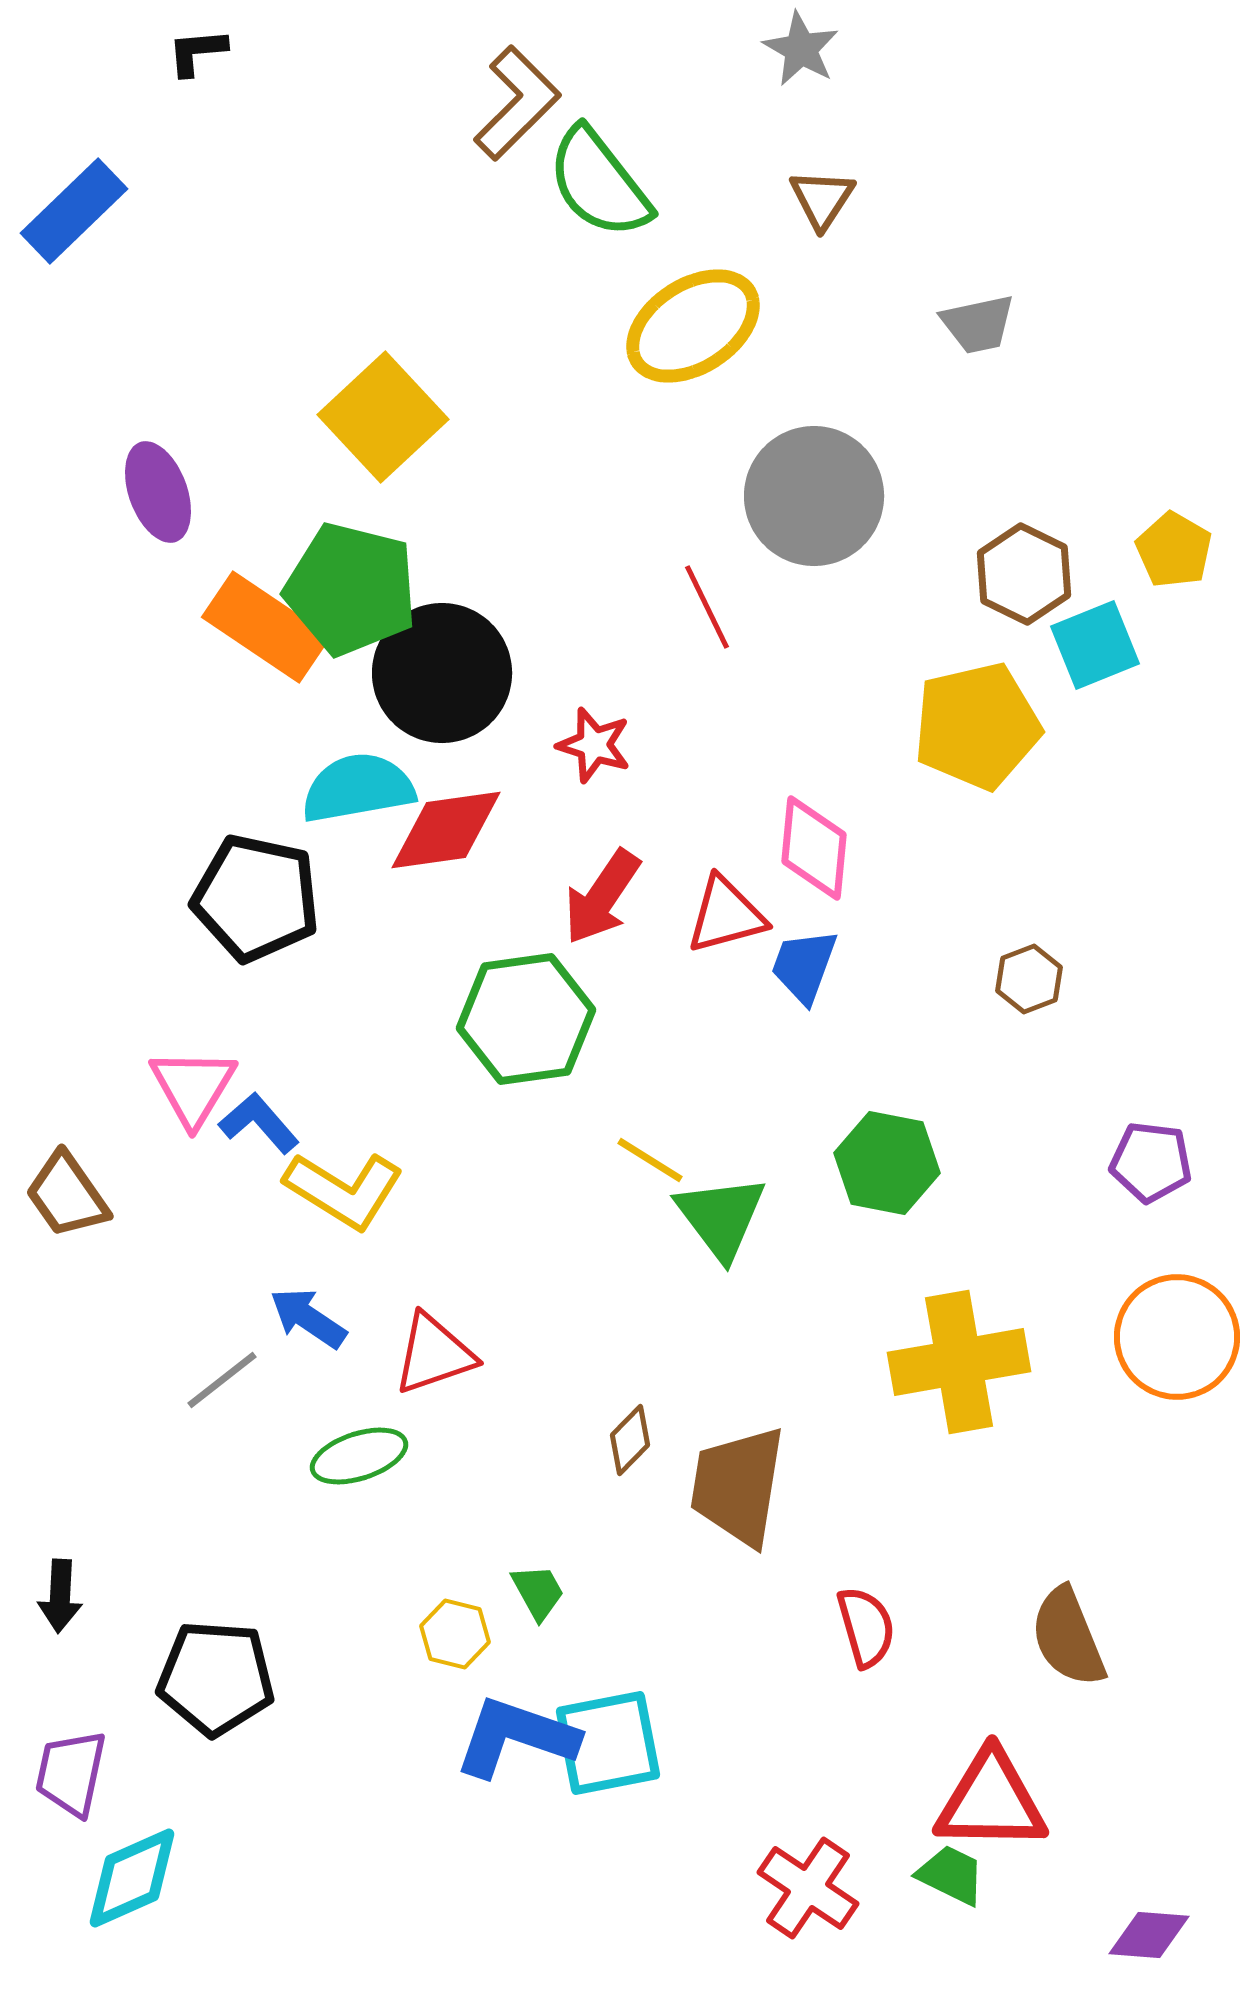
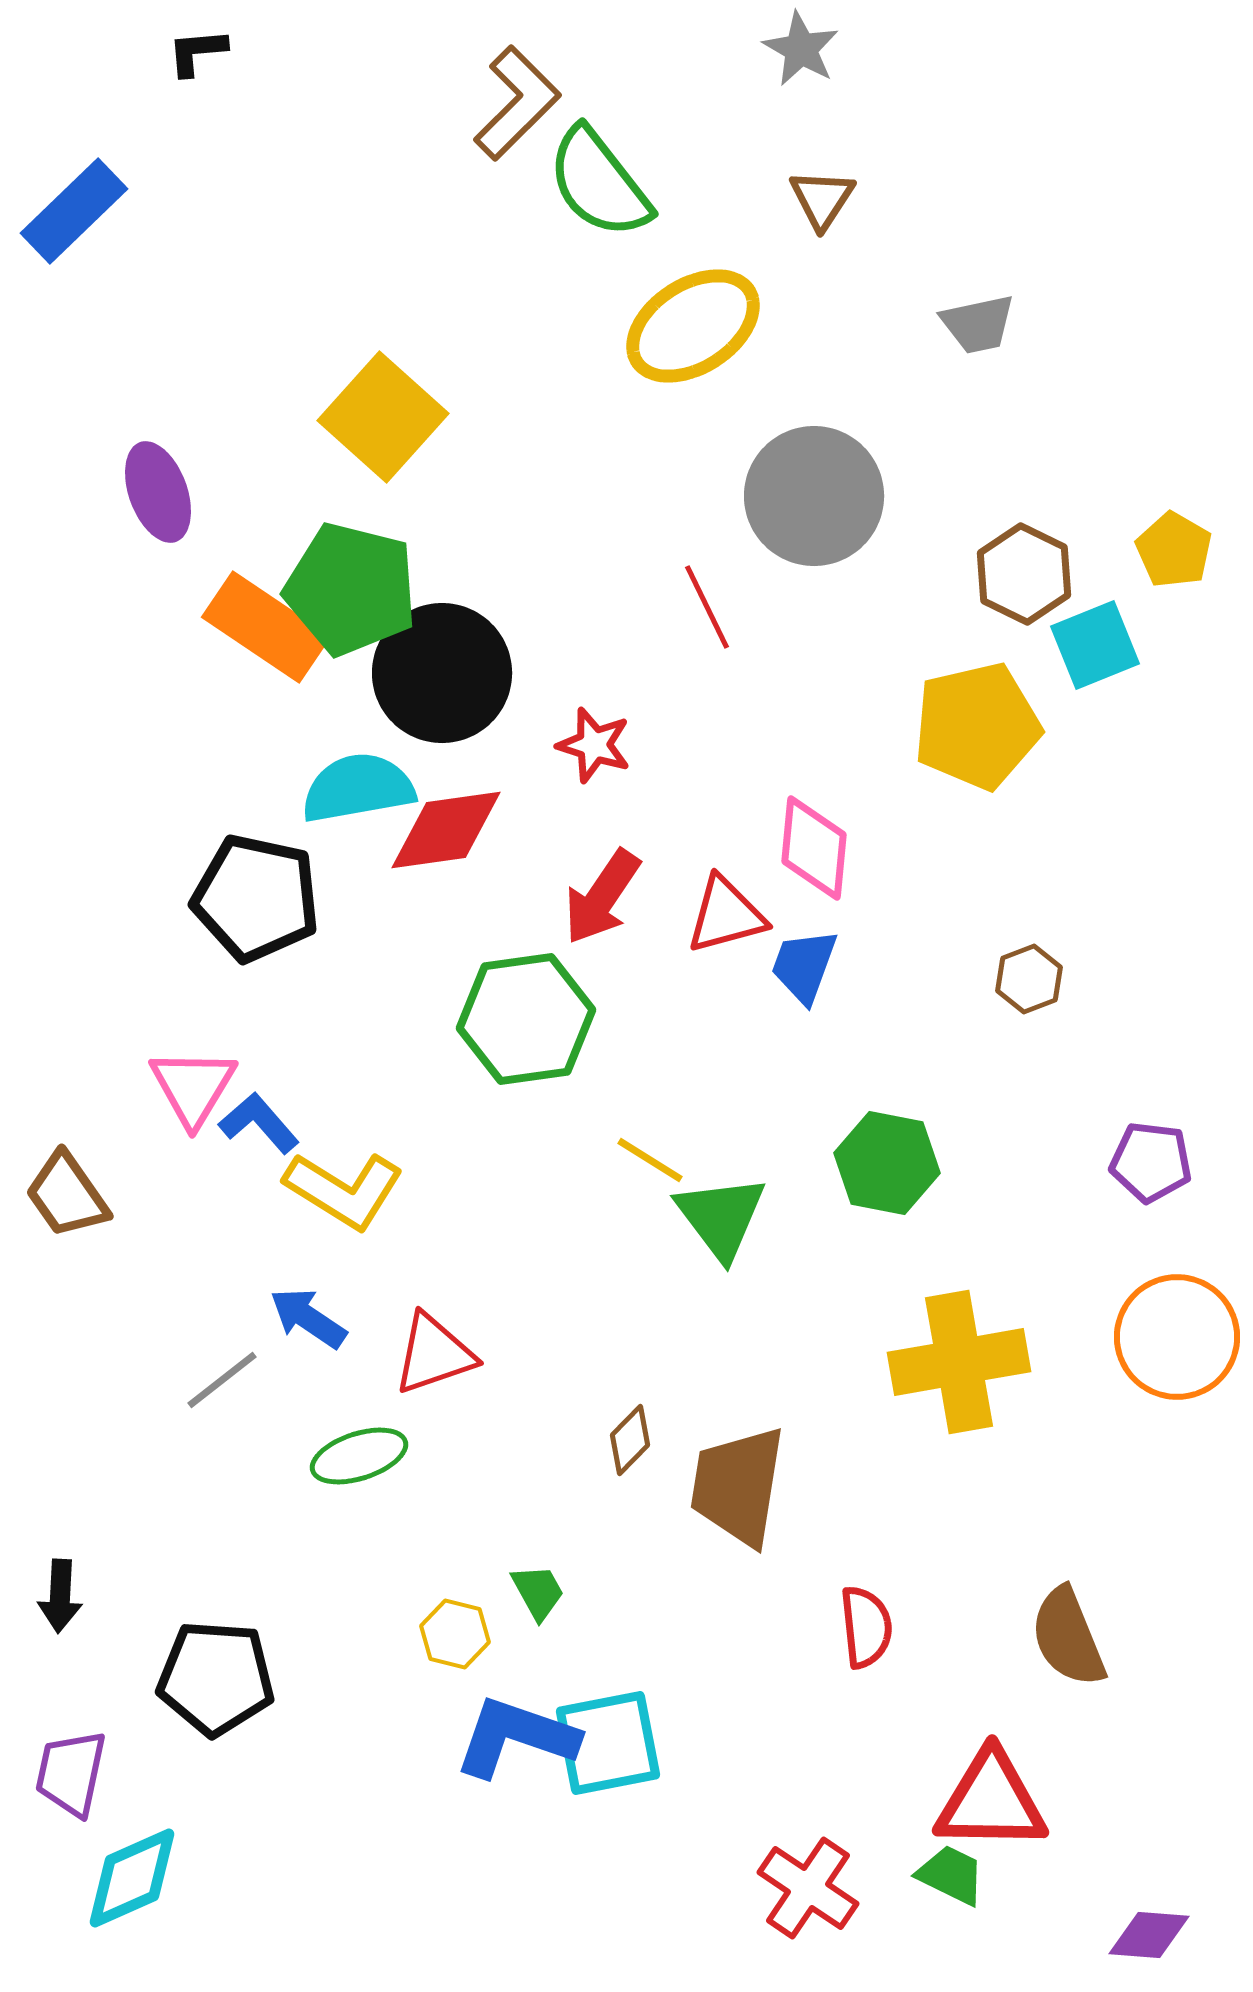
yellow square at (383, 417): rotated 5 degrees counterclockwise
red semicircle at (866, 1627): rotated 10 degrees clockwise
